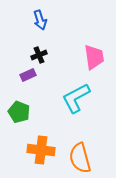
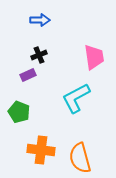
blue arrow: rotated 72 degrees counterclockwise
